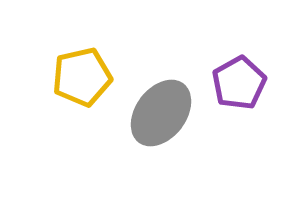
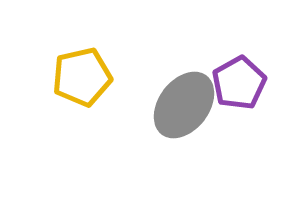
gray ellipse: moved 23 px right, 8 px up
